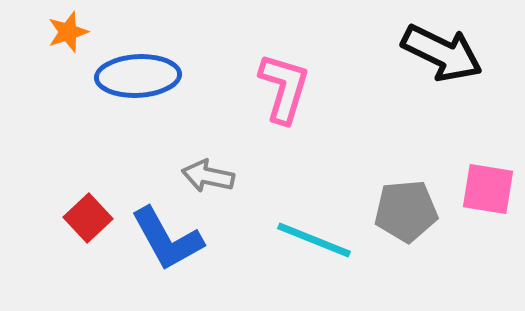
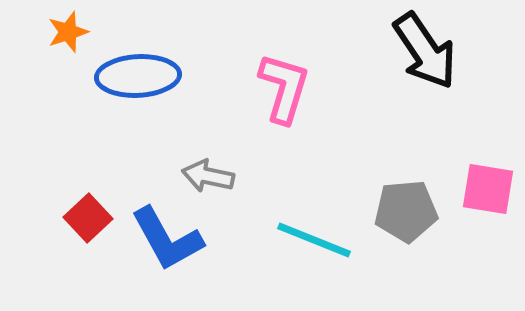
black arrow: moved 17 px left, 2 px up; rotated 30 degrees clockwise
